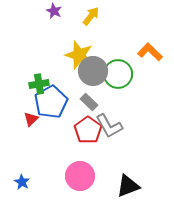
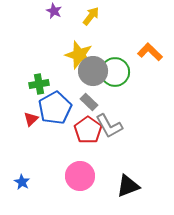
green circle: moved 3 px left, 2 px up
blue pentagon: moved 4 px right, 6 px down
